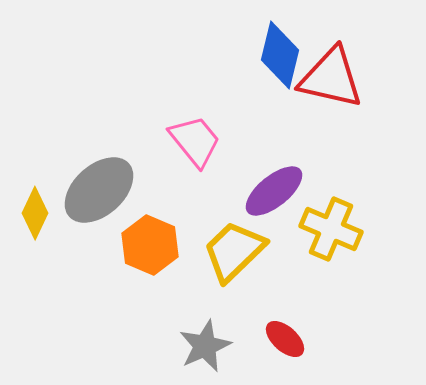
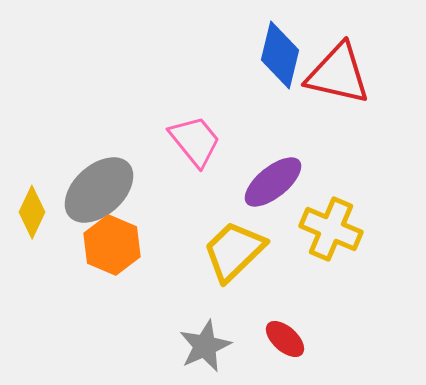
red triangle: moved 7 px right, 4 px up
purple ellipse: moved 1 px left, 9 px up
yellow diamond: moved 3 px left, 1 px up
orange hexagon: moved 38 px left
